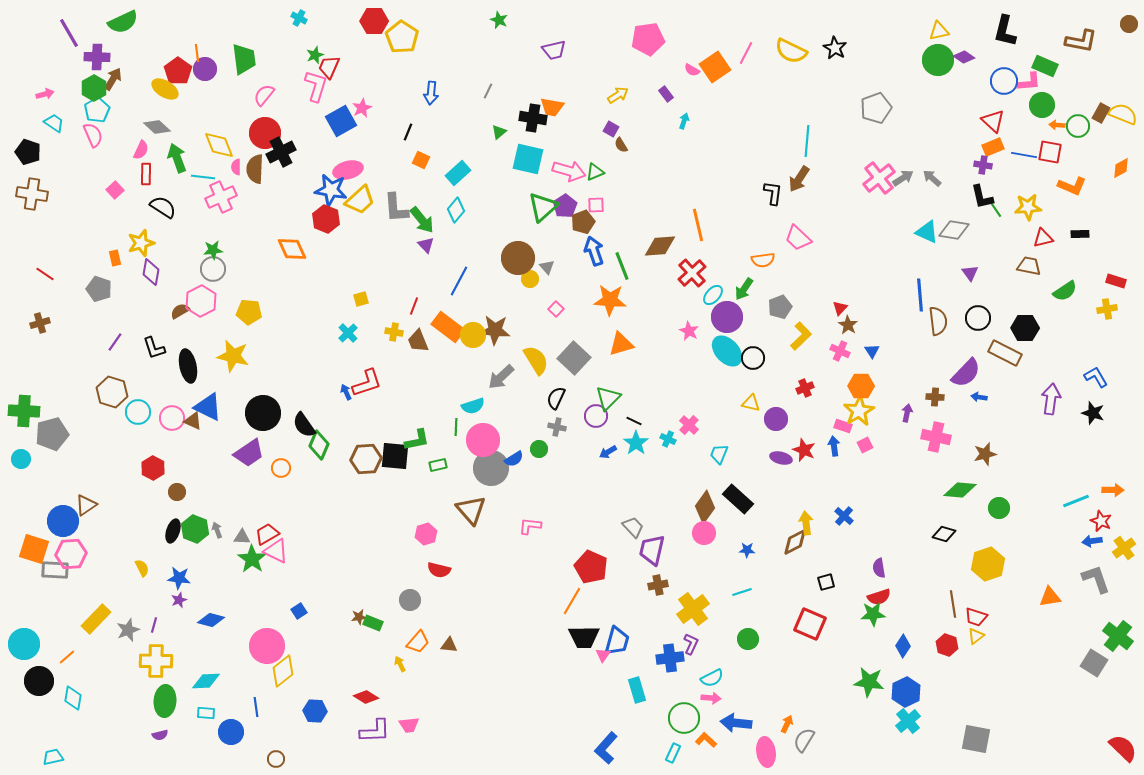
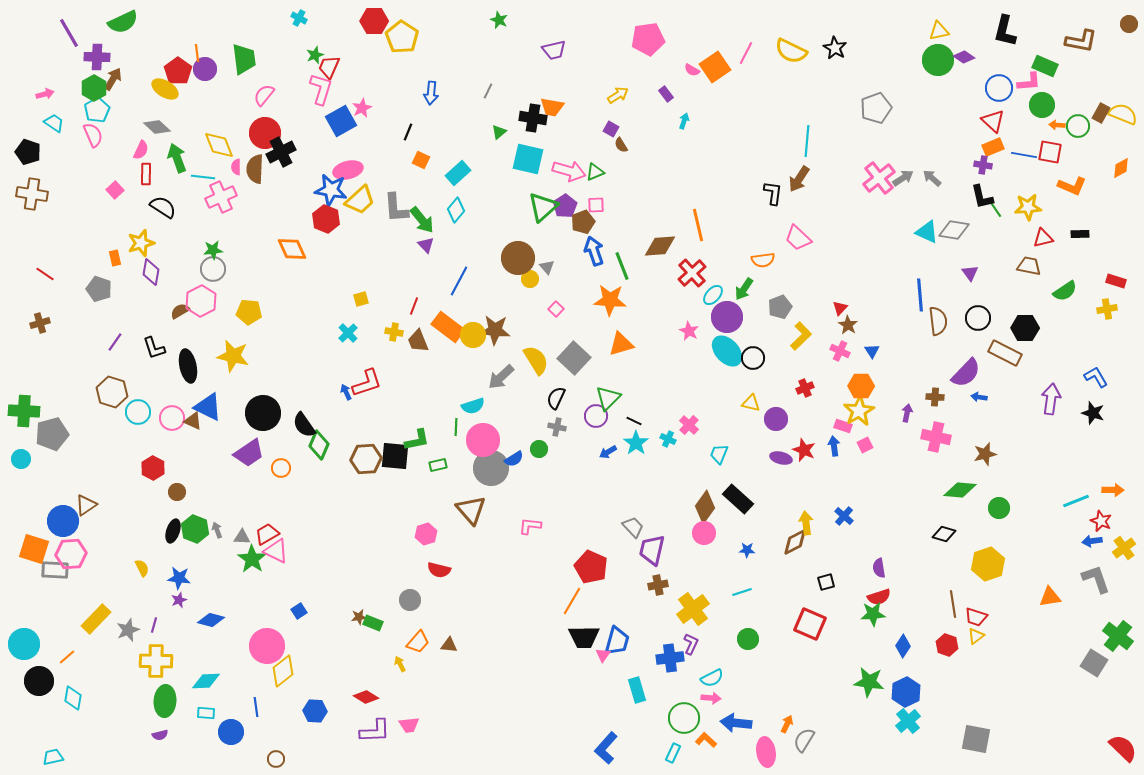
blue circle at (1004, 81): moved 5 px left, 7 px down
pink L-shape at (316, 86): moved 5 px right, 3 px down
